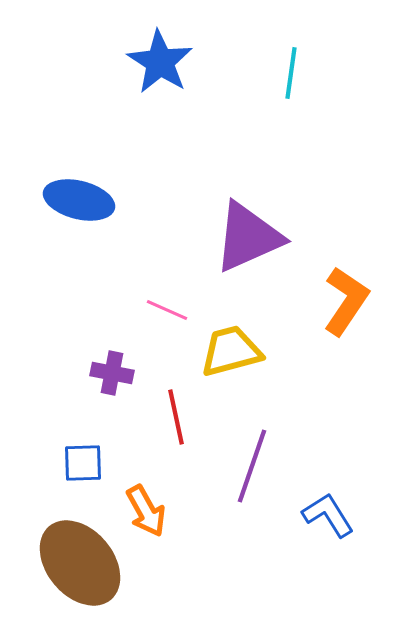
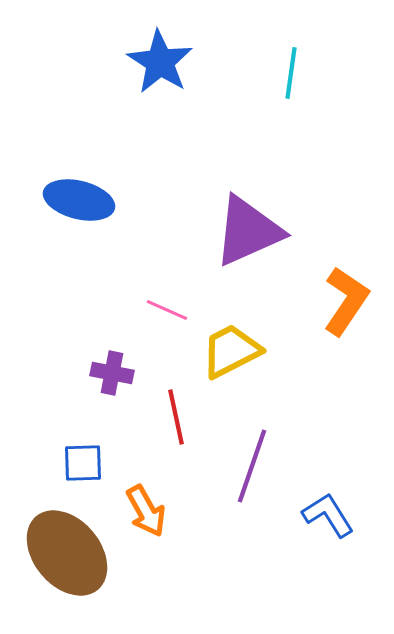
purple triangle: moved 6 px up
yellow trapezoid: rotated 12 degrees counterclockwise
brown ellipse: moved 13 px left, 10 px up
